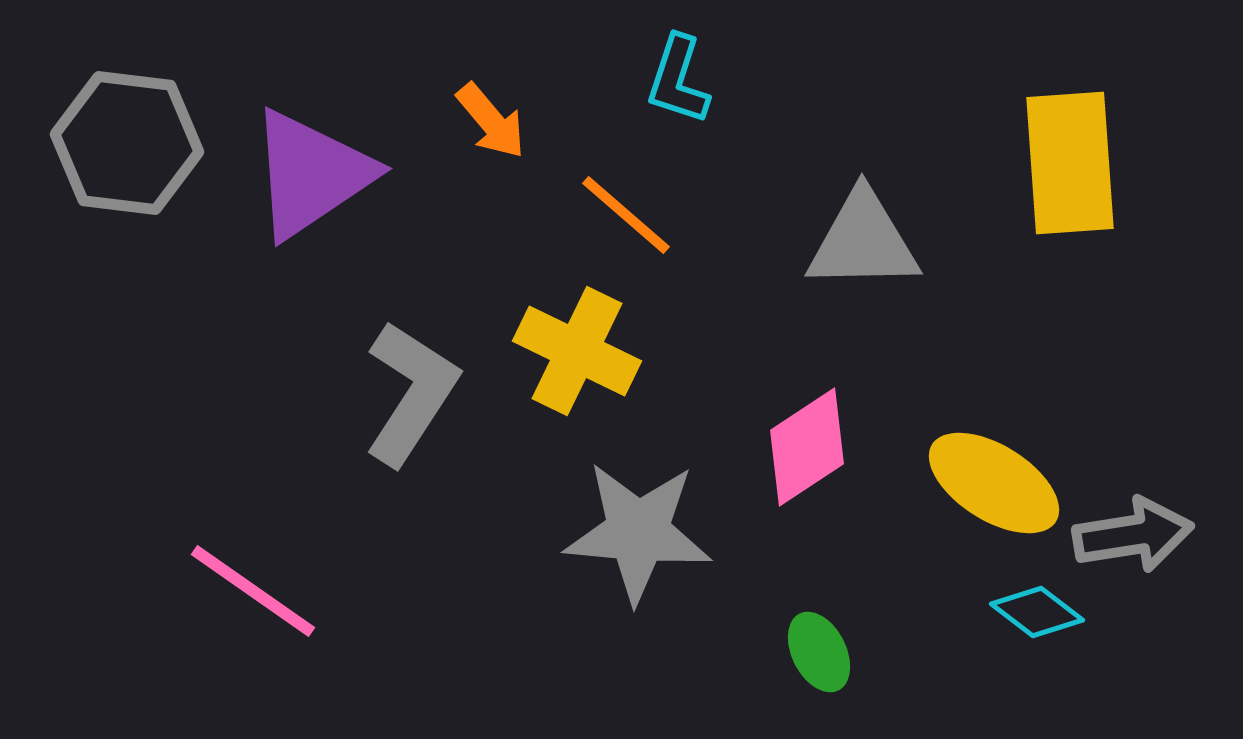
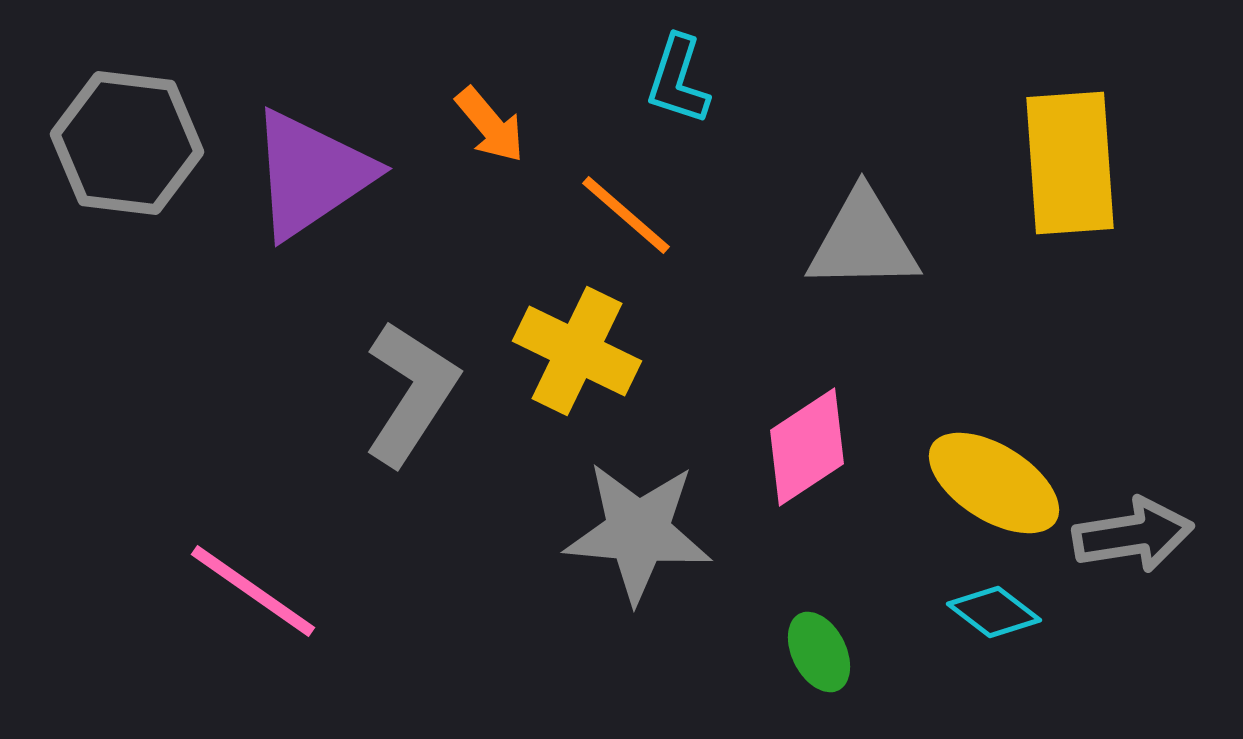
orange arrow: moved 1 px left, 4 px down
cyan diamond: moved 43 px left
